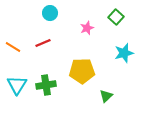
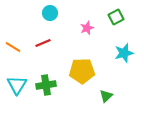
green square: rotated 21 degrees clockwise
